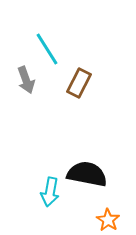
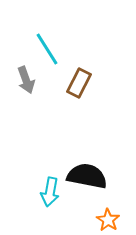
black semicircle: moved 2 px down
